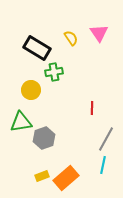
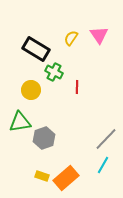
pink triangle: moved 2 px down
yellow semicircle: rotated 112 degrees counterclockwise
black rectangle: moved 1 px left, 1 px down
green cross: rotated 36 degrees clockwise
red line: moved 15 px left, 21 px up
green triangle: moved 1 px left
gray line: rotated 15 degrees clockwise
cyan line: rotated 18 degrees clockwise
yellow rectangle: rotated 40 degrees clockwise
